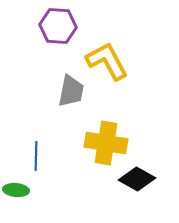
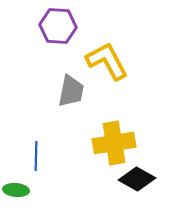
yellow cross: moved 8 px right; rotated 18 degrees counterclockwise
